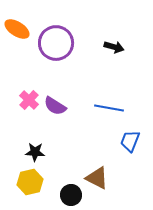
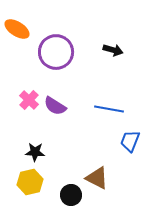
purple circle: moved 9 px down
black arrow: moved 1 px left, 3 px down
blue line: moved 1 px down
